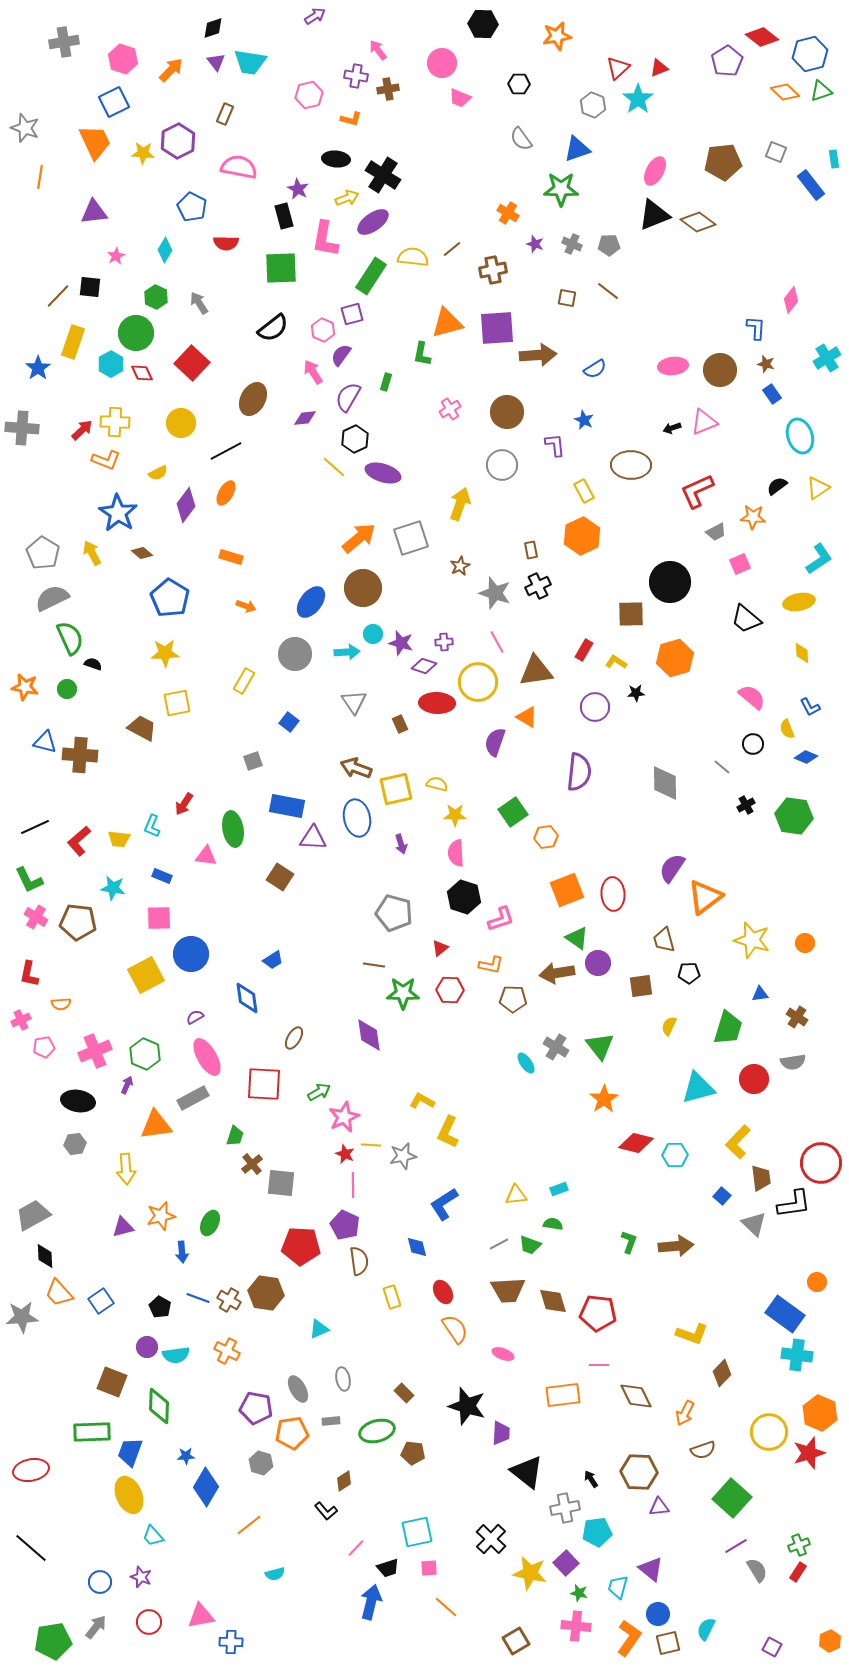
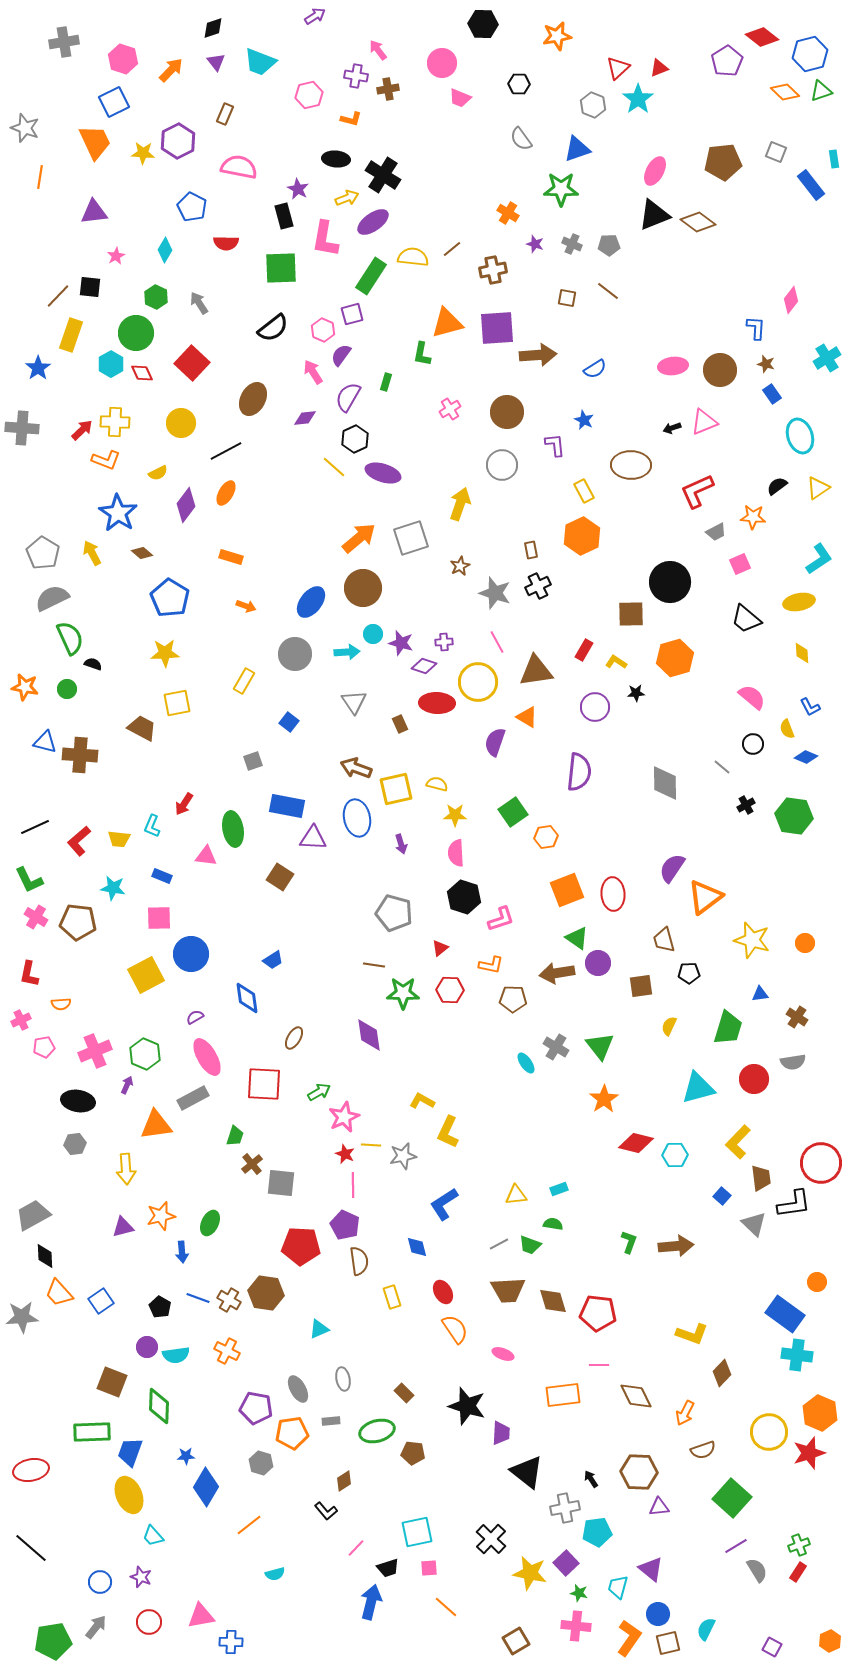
cyan trapezoid at (250, 62): moved 10 px right; rotated 12 degrees clockwise
yellow rectangle at (73, 342): moved 2 px left, 7 px up
